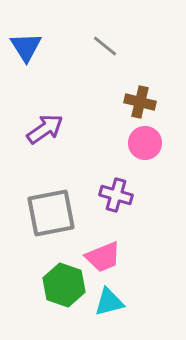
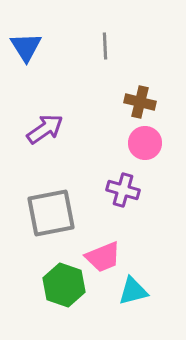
gray line: rotated 48 degrees clockwise
purple cross: moved 7 px right, 5 px up
cyan triangle: moved 24 px right, 11 px up
